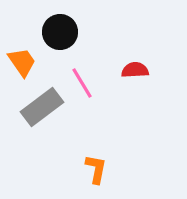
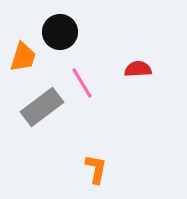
orange trapezoid: moved 1 px right, 5 px up; rotated 52 degrees clockwise
red semicircle: moved 3 px right, 1 px up
